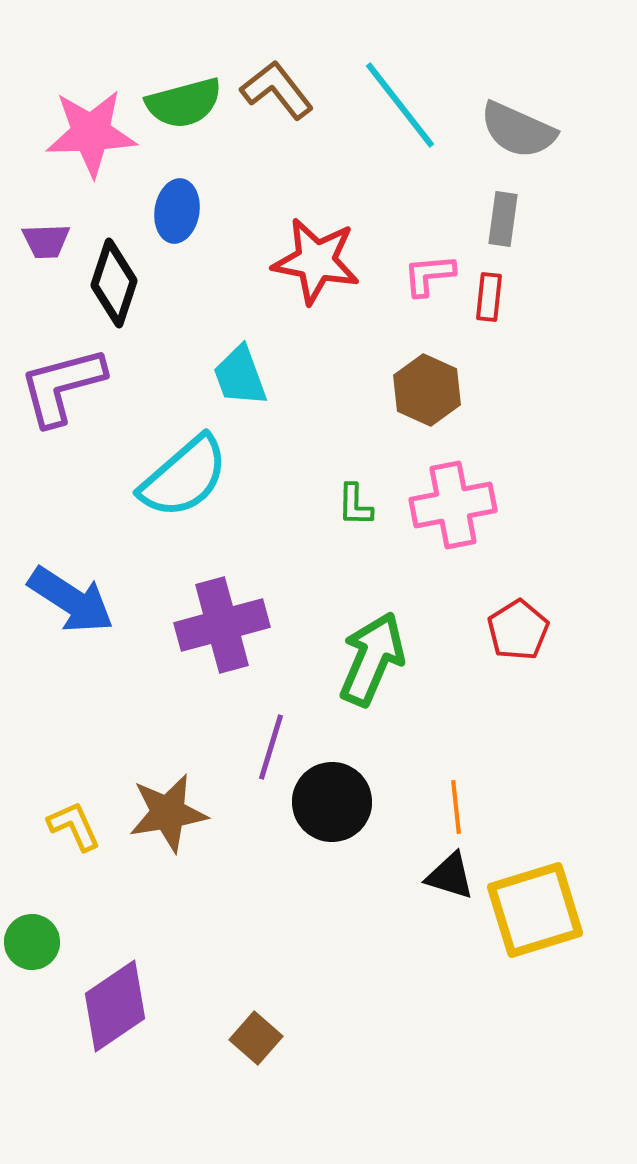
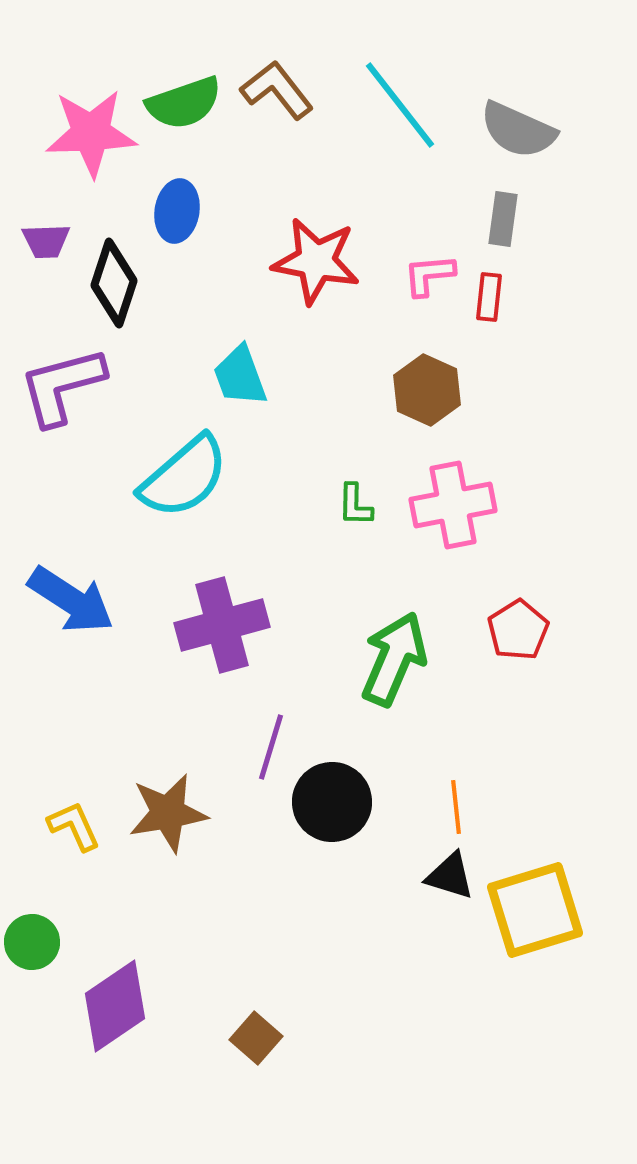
green semicircle: rotated 4 degrees counterclockwise
green arrow: moved 22 px right
